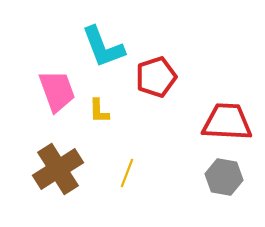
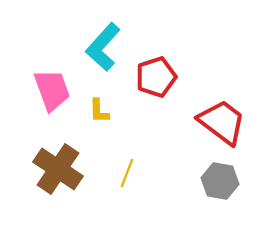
cyan L-shape: rotated 63 degrees clockwise
pink trapezoid: moved 5 px left, 1 px up
red trapezoid: moved 5 px left; rotated 34 degrees clockwise
brown cross: rotated 24 degrees counterclockwise
gray hexagon: moved 4 px left, 4 px down
